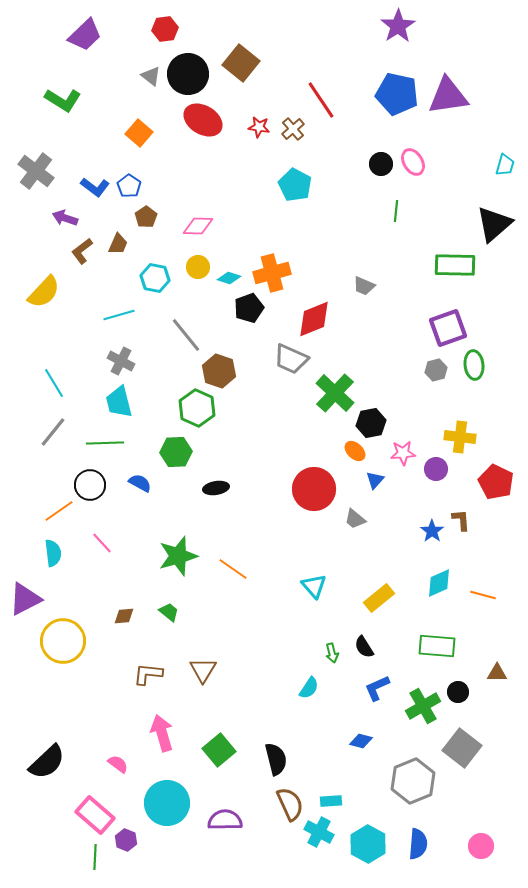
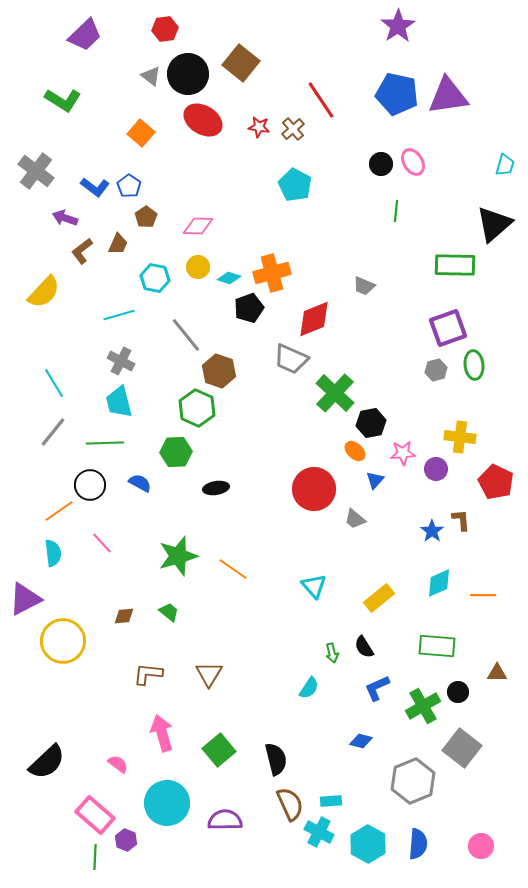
orange square at (139, 133): moved 2 px right
orange line at (483, 595): rotated 15 degrees counterclockwise
brown triangle at (203, 670): moved 6 px right, 4 px down
